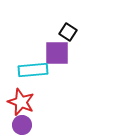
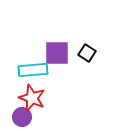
black square: moved 19 px right, 21 px down
red star: moved 11 px right, 4 px up
purple circle: moved 8 px up
